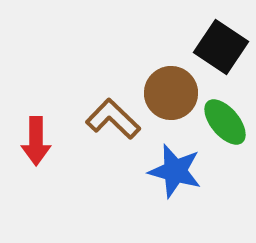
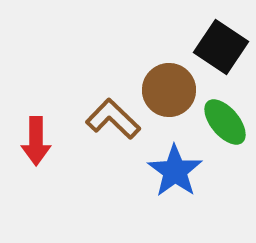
brown circle: moved 2 px left, 3 px up
blue star: rotated 20 degrees clockwise
